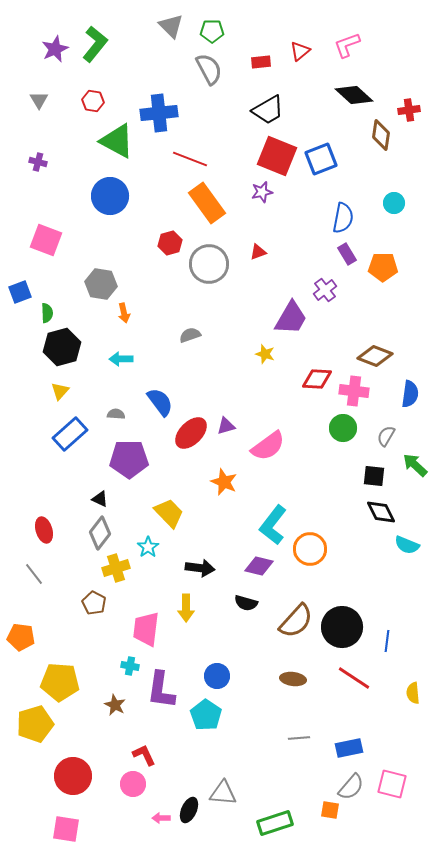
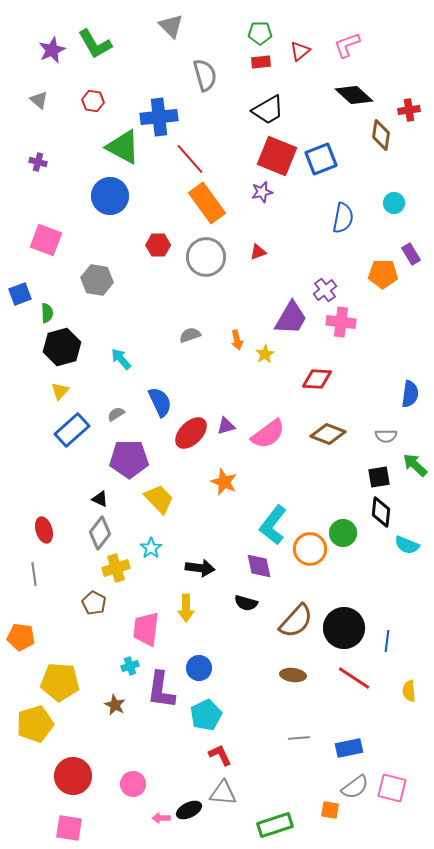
green pentagon at (212, 31): moved 48 px right, 2 px down
green L-shape at (95, 44): rotated 111 degrees clockwise
purple star at (55, 49): moved 3 px left, 1 px down
gray semicircle at (209, 69): moved 4 px left, 6 px down; rotated 12 degrees clockwise
gray triangle at (39, 100): rotated 18 degrees counterclockwise
blue cross at (159, 113): moved 4 px down
green triangle at (117, 141): moved 6 px right, 6 px down
red line at (190, 159): rotated 28 degrees clockwise
red hexagon at (170, 243): moved 12 px left, 2 px down; rotated 15 degrees clockwise
purple rectangle at (347, 254): moved 64 px right
gray circle at (209, 264): moved 3 px left, 7 px up
orange pentagon at (383, 267): moved 7 px down
gray hexagon at (101, 284): moved 4 px left, 4 px up
blue square at (20, 292): moved 2 px down
orange arrow at (124, 313): moved 113 px right, 27 px down
yellow star at (265, 354): rotated 24 degrees clockwise
brown diamond at (375, 356): moved 47 px left, 78 px down
cyan arrow at (121, 359): rotated 50 degrees clockwise
pink cross at (354, 391): moved 13 px left, 69 px up
blue semicircle at (160, 402): rotated 12 degrees clockwise
gray semicircle at (116, 414): rotated 36 degrees counterclockwise
green circle at (343, 428): moved 105 px down
blue rectangle at (70, 434): moved 2 px right, 4 px up
gray semicircle at (386, 436): rotated 120 degrees counterclockwise
pink semicircle at (268, 446): moved 12 px up
black square at (374, 476): moved 5 px right, 1 px down; rotated 15 degrees counterclockwise
black diamond at (381, 512): rotated 32 degrees clockwise
yellow trapezoid at (169, 513): moved 10 px left, 14 px up
cyan star at (148, 547): moved 3 px right, 1 px down
purple diamond at (259, 566): rotated 64 degrees clockwise
gray line at (34, 574): rotated 30 degrees clockwise
black circle at (342, 627): moved 2 px right, 1 px down
cyan cross at (130, 666): rotated 30 degrees counterclockwise
blue circle at (217, 676): moved 18 px left, 8 px up
brown ellipse at (293, 679): moved 4 px up
yellow semicircle at (413, 693): moved 4 px left, 2 px up
cyan pentagon at (206, 715): rotated 12 degrees clockwise
red L-shape at (144, 755): moved 76 px right
pink square at (392, 784): moved 4 px down
gray semicircle at (351, 787): moved 4 px right; rotated 12 degrees clockwise
black ellipse at (189, 810): rotated 40 degrees clockwise
green rectangle at (275, 823): moved 2 px down
pink square at (66, 829): moved 3 px right, 1 px up
